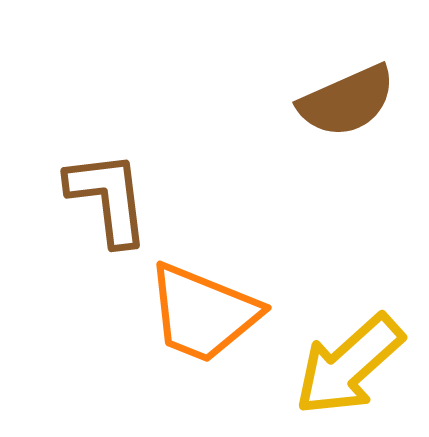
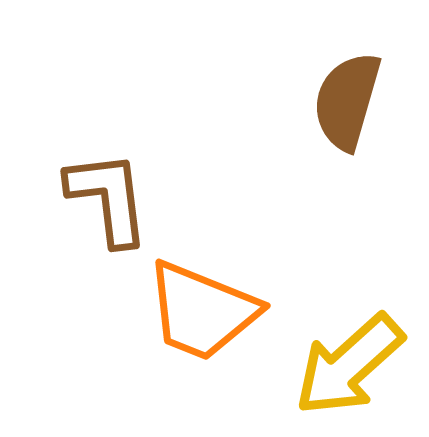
brown semicircle: rotated 130 degrees clockwise
orange trapezoid: moved 1 px left, 2 px up
